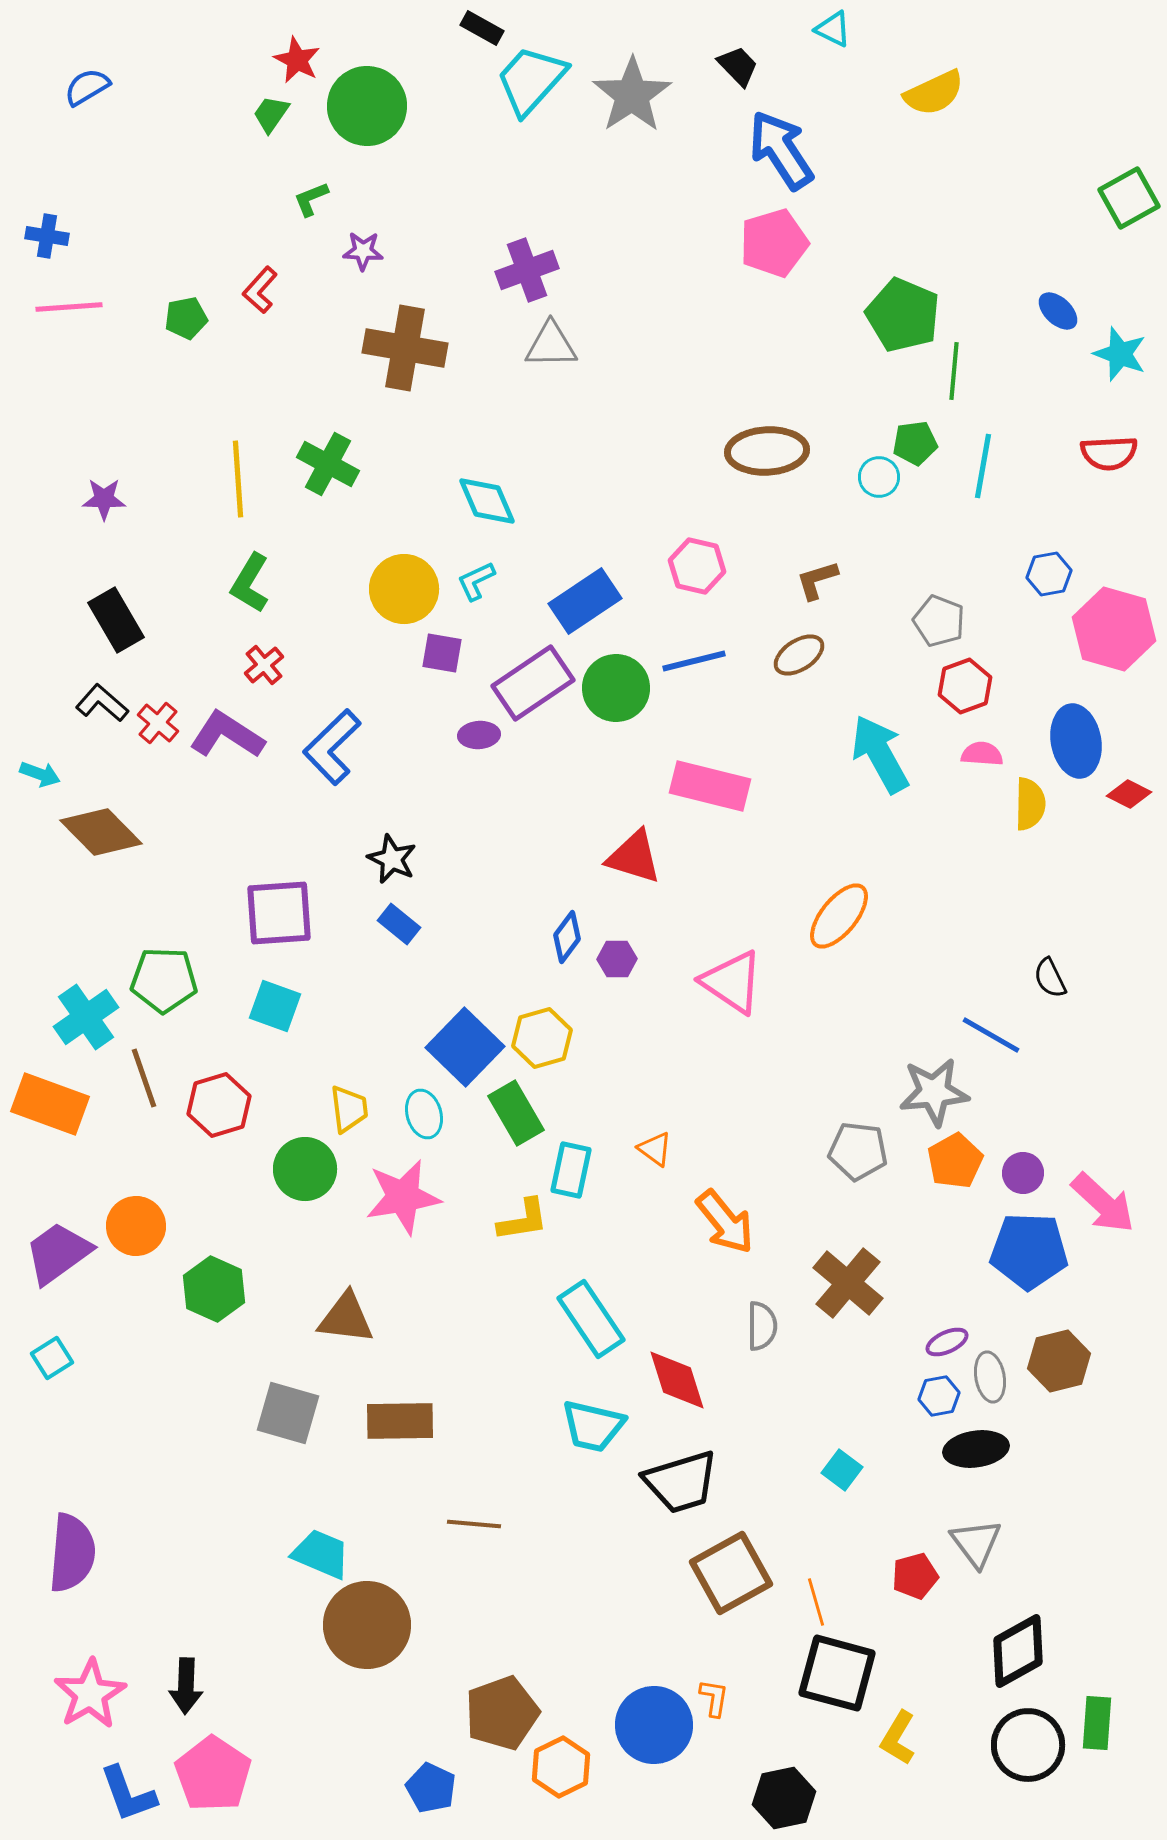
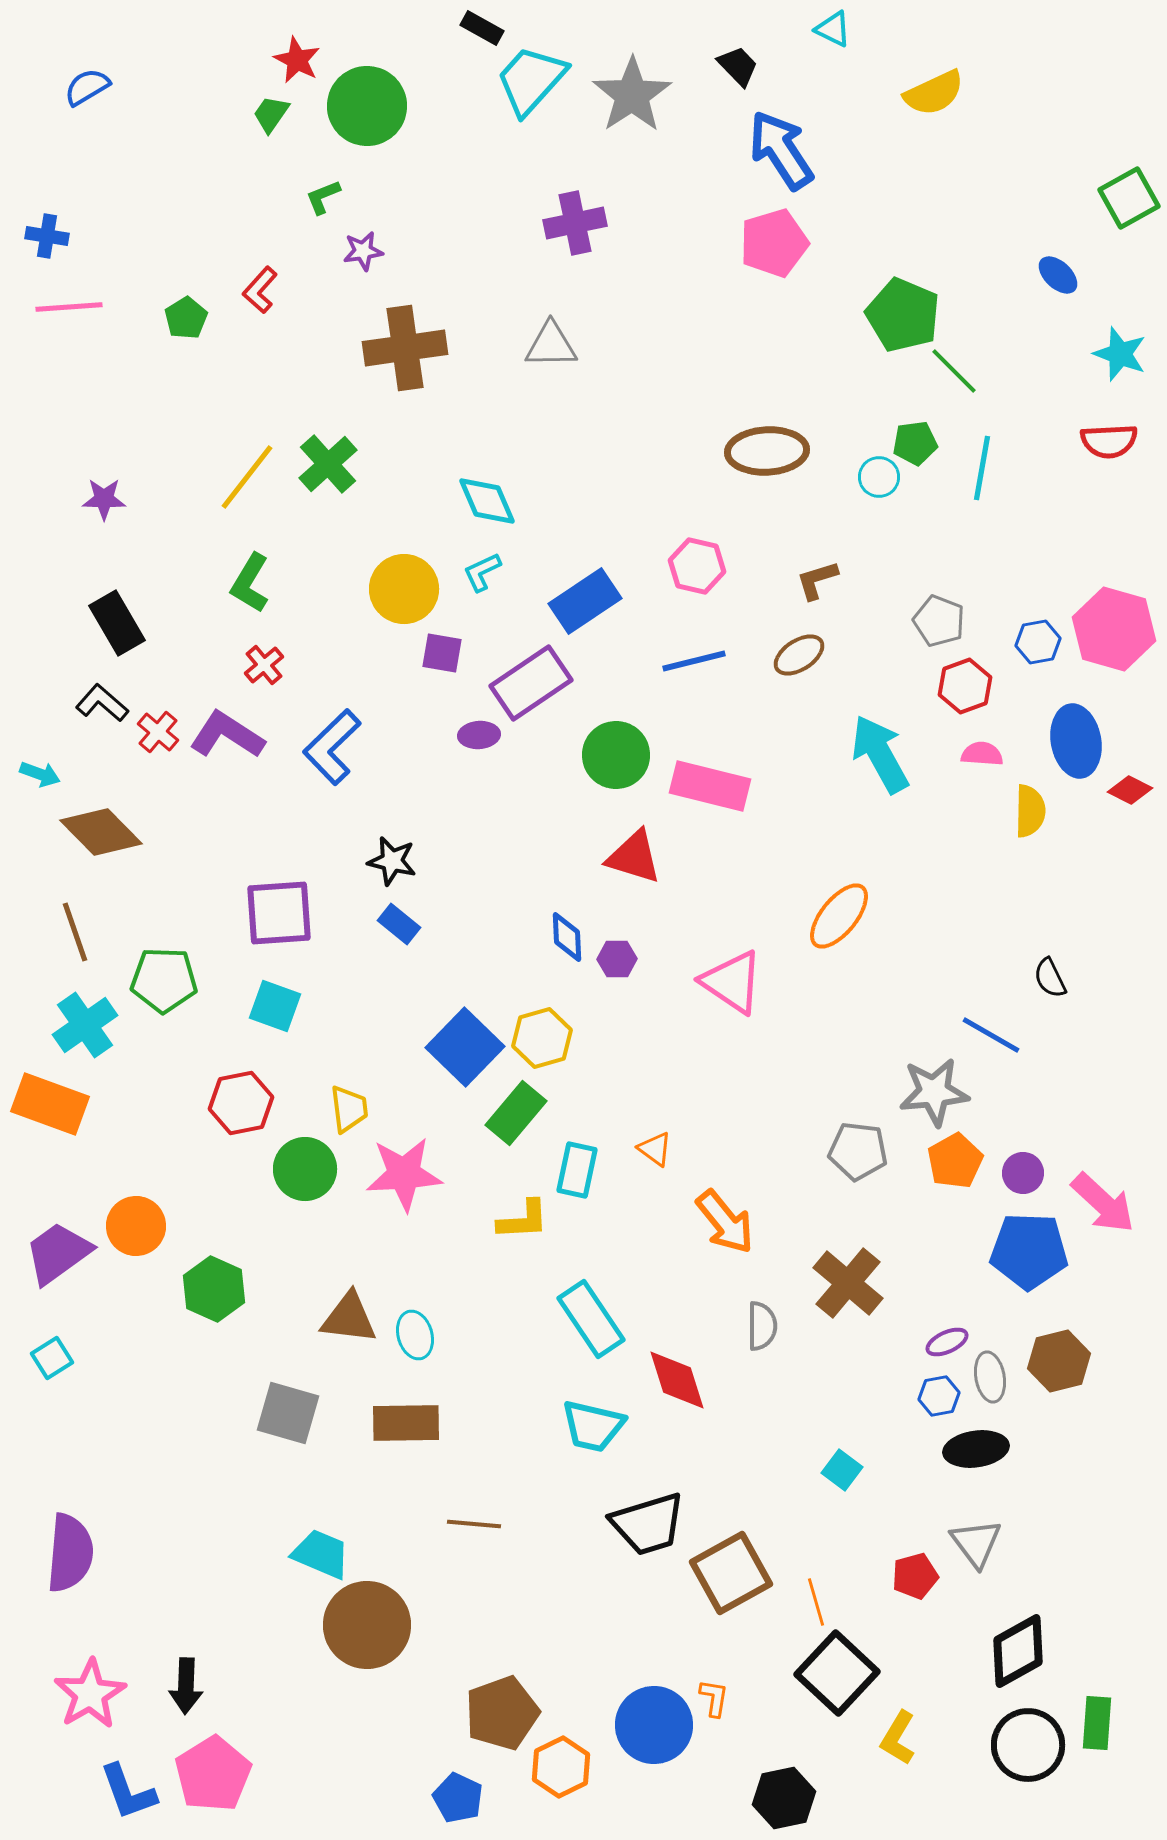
green L-shape at (311, 199): moved 12 px right, 2 px up
purple star at (363, 251): rotated 12 degrees counterclockwise
purple cross at (527, 270): moved 48 px right, 47 px up; rotated 8 degrees clockwise
blue ellipse at (1058, 311): moved 36 px up
green pentagon at (186, 318): rotated 21 degrees counterclockwise
brown cross at (405, 348): rotated 18 degrees counterclockwise
green line at (954, 371): rotated 50 degrees counterclockwise
red semicircle at (1109, 453): moved 12 px up
green cross at (328, 464): rotated 20 degrees clockwise
cyan line at (983, 466): moved 1 px left, 2 px down
yellow line at (238, 479): moved 9 px right, 2 px up; rotated 42 degrees clockwise
blue hexagon at (1049, 574): moved 11 px left, 68 px down
cyan L-shape at (476, 581): moved 6 px right, 9 px up
black rectangle at (116, 620): moved 1 px right, 3 px down
purple rectangle at (533, 683): moved 2 px left
green circle at (616, 688): moved 67 px down
red cross at (158, 723): moved 9 px down
red diamond at (1129, 794): moved 1 px right, 4 px up
yellow semicircle at (1030, 804): moved 7 px down
black star at (392, 859): moved 2 px down; rotated 12 degrees counterclockwise
blue diamond at (567, 937): rotated 39 degrees counterclockwise
cyan cross at (86, 1017): moved 1 px left, 8 px down
brown line at (144, 1078): moved 69 px left, 146 px up
red hexagon at (219, 1105): moved 22 px right, 2 px up; rotated 6 degrees clockwise
green rectangle at (516, 1113): rotated 70 degrees clockwise
cyan ellipse at (424, 1114): moved 9 px left, 221 px down
cyan rectangle at (571, 1170): moved 6 px right
pink star at (403, 1197): moved 1 px right, 23 px up; rotated 6 degrees clockwise
yellow L-shape at (523, 1220): rotated 6 degrees clockwise
brown triangle at (346, 1318): moved 3 px right
brown rectangle at (400, 1421): moved 6 px right, 2 px down
black trapezoid at (681, 1482): moved 33 px left, 42 px down
purple semicircle at (72, 1553): moved 2 px left
black square at (837, 1673): rotated 28 degrees clockwise
pink pentagon at (213, 1774): rotated 6 degrees clockwise
blue pentagon at (431, 1788): moved 27 px right, 10 px down
blue L-shape at (128, 1794): moved 2 px up
